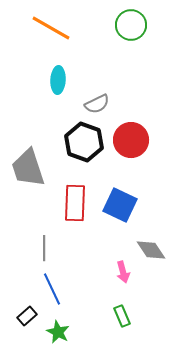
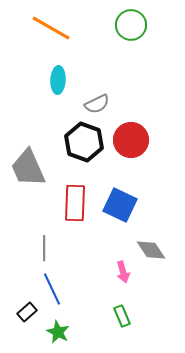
gray trapezoid: rotated 6 degrees counterclockwise
black rectangle: moved 4 px up
